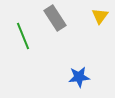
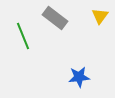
gray rectangle: rotated 20 degrees counterclockwise
